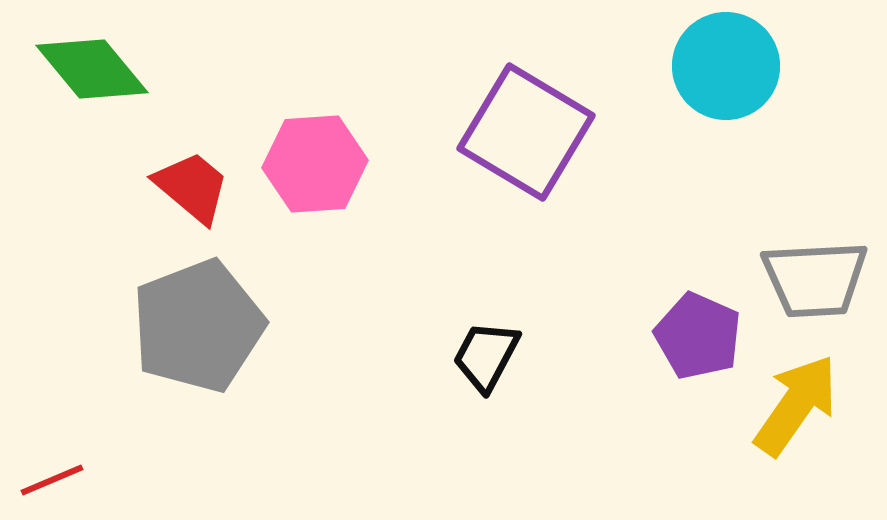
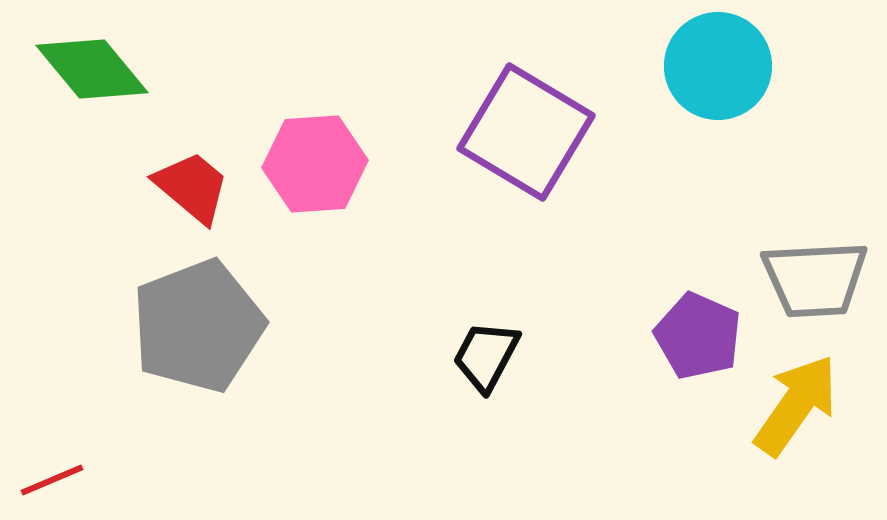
cyan circle: moved 8 px left
